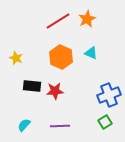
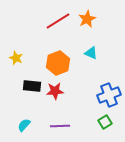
orange hexagon: moved 3 px left, 6 px down; rotated 15 degrees clockwise
